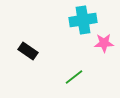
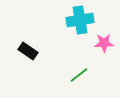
cyan cross: moved 3 px left
green line: moved 5 px right, 2 px up
